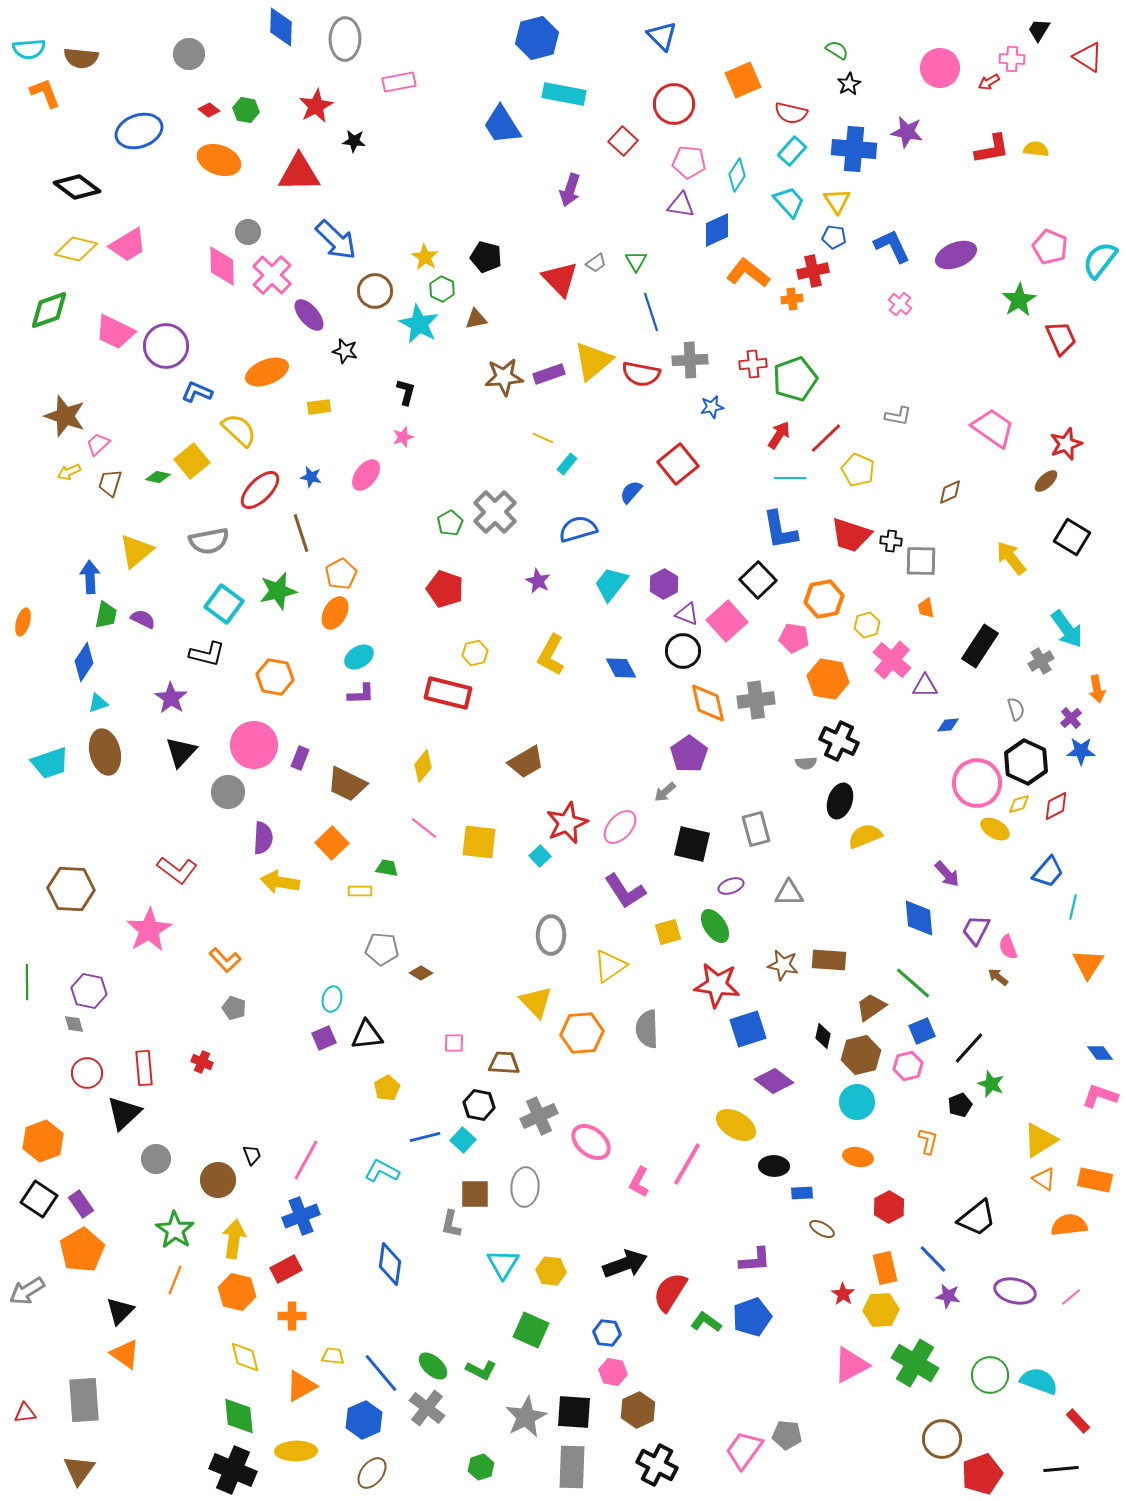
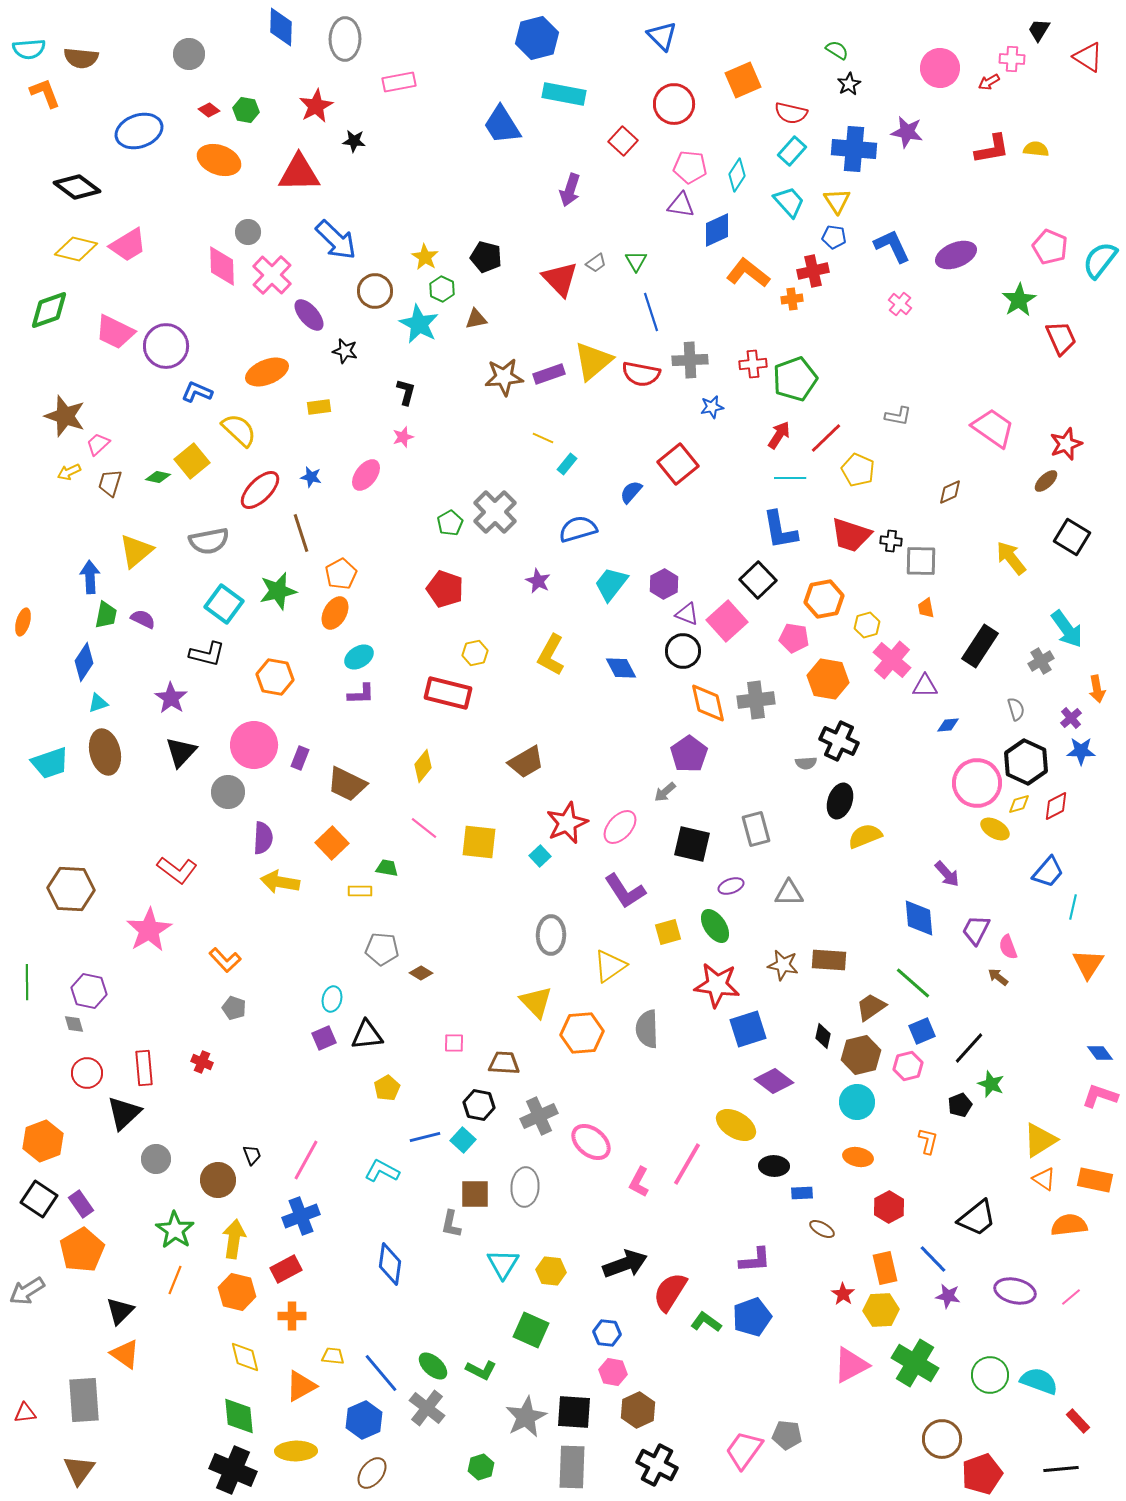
pink pentagon at (689, 162): moved 1 px right, 5 px down
